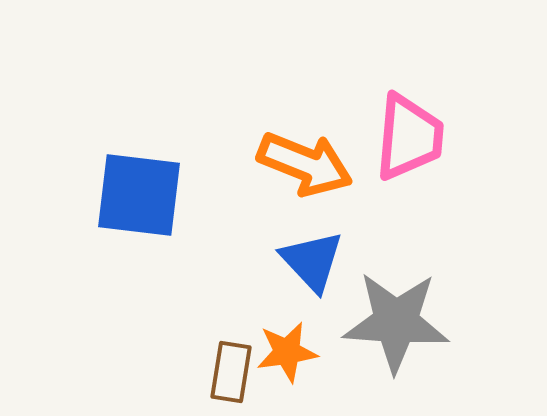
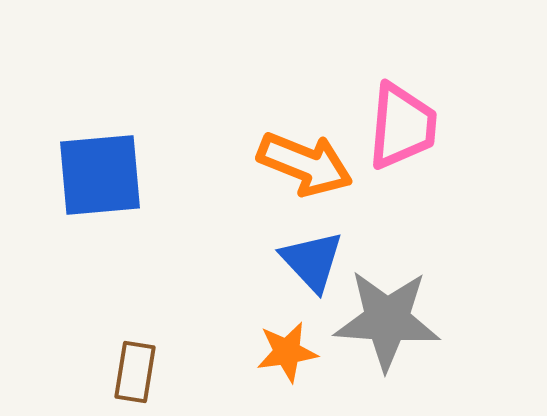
pink trapezoid: moved 7 px left, 11 px up
blue square: moved 39 px left, 20 px up; rotated 12 degrees counterclockwise
gray star: moved 9 px left, 2 px up
brown rectangle: moved 96 px left
